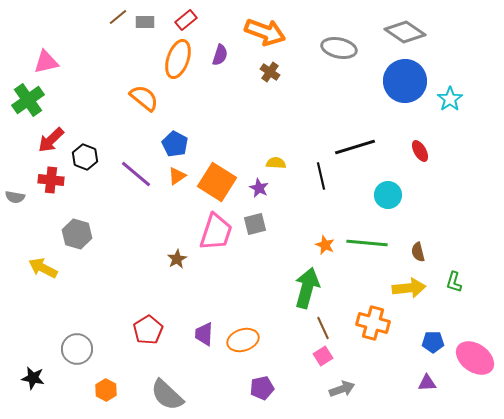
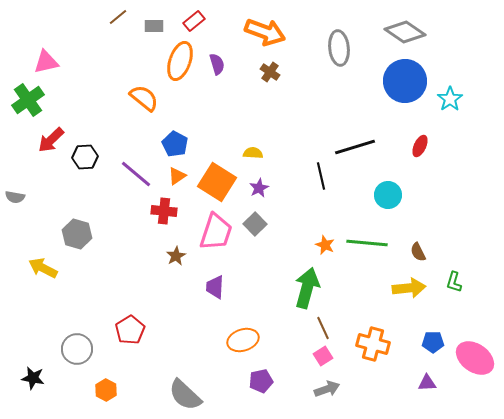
red rectangle at (186, 20): moved 8 px right, 1 px down
gray rectangle at (145, 22): moved 9 px right, 4 px down
gray ellipse at (339, 48): rotated 72 degrees clockwise
purple semicircle at (220, 55): moved 3 px left, 9 px down; rotated 35 degrees counterclockwise
orange ellipse at (178, 59): moved 2 px right, 2 px down
red ellipse at (420, 151): moved 5 px up; rotated 55 degrees clockwise
black hexagon at (85, 157): rotated 25 degrees counterclockwise
yellow semicircle at (276, 163): moved 23 px left, 10 px up
red cross at (51, 180): moved 113 px right, 31 px down
purple star at (259, 188): rotated 18 degrees clockwise
gray square at (255, 224): rotated 30 degrees counterclockwise
brown semicircle at (418, 252): rotated 12 degrees counterclockwise
brown star at (177, 259): moved 1 px left, 3 px up
orange cross at (373, 323): moved 21 px down
red pentagon at (148, 330): moved 18 px left
purple trapezoid at (204, 334): moved 11 px right, 47 px up
purple pentagon at (262, 388): moved 1 px left, 7 px up
gray arrow at (342, 389): moved 15 px left
gray semicircle at (167, 395): moved 18 px right
